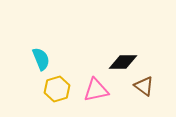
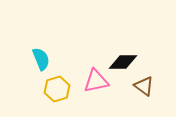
pink triangle: moved 9 px up
